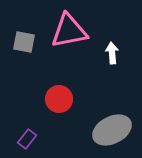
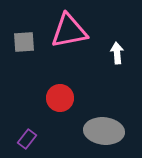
gray square: rotated 15 degrees counterclockwise
white arrow: moved 5 px right
red circle: moved 1 px right, 1 px up
gray ellipse: moved 8 px left, 1 px down; rotated 33 degrees clockwise
